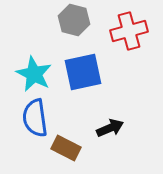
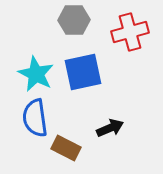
gray hexagon: rotated 16 degrees counterclockwise
red cross: moved 1 px right, 1 px down
cyan star: moved 2 px right
